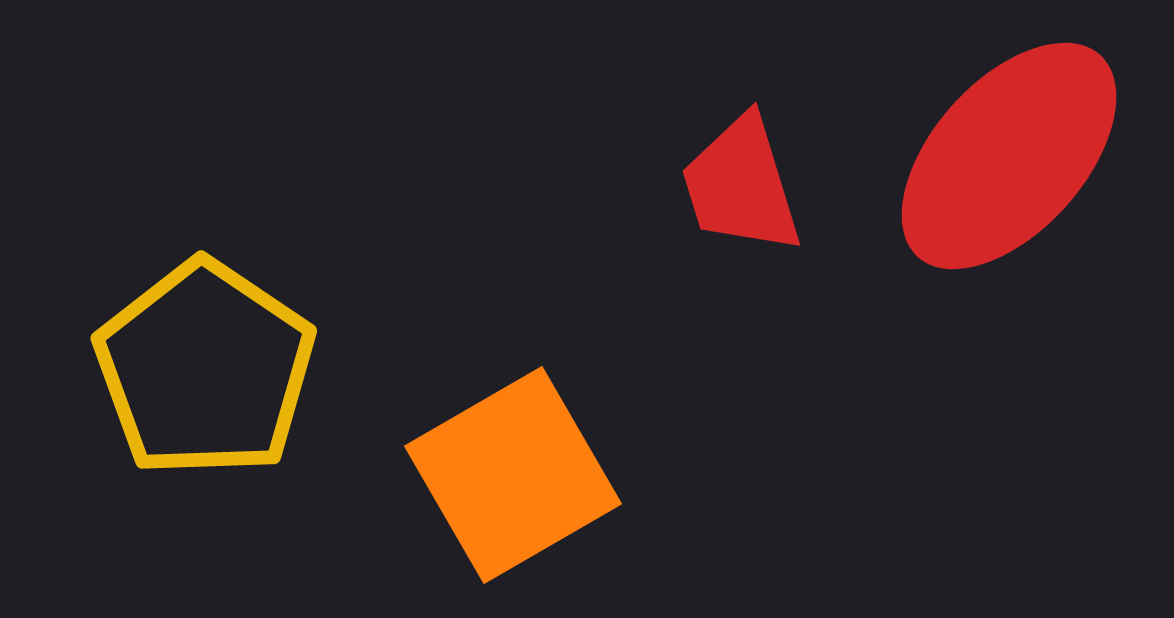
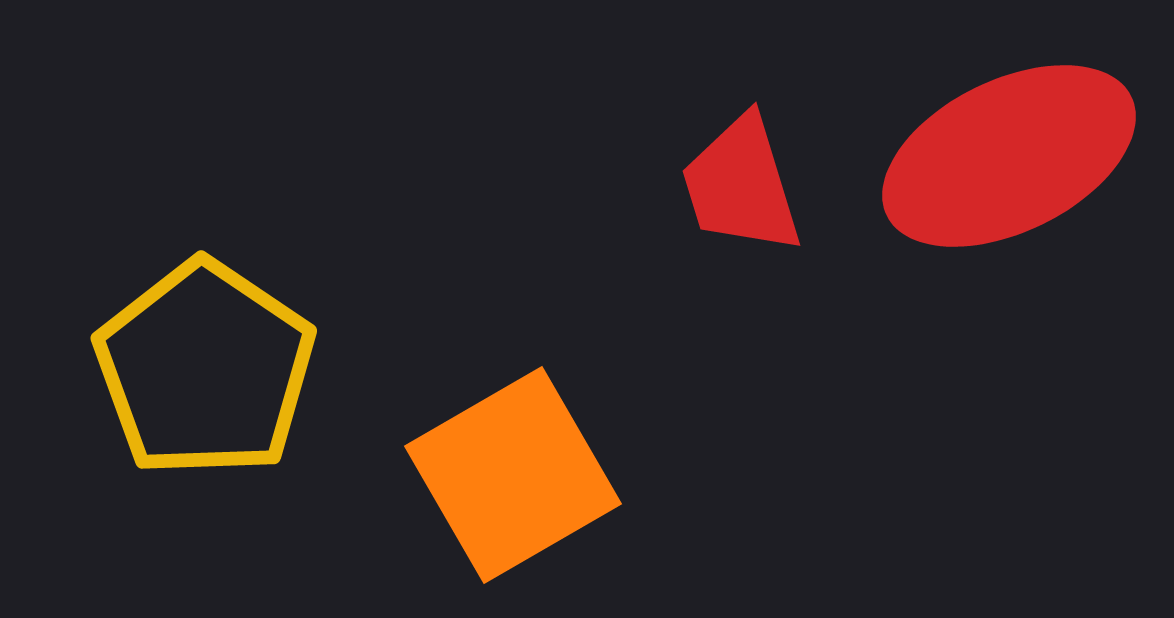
red ellipse: rotated 22 degrees clockwise
